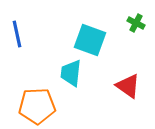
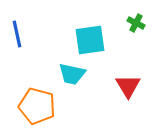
cyan square: rotated 28 degrees counterclockwise
cyan trapezoid: moved 1 px right, 1 px down; rotated 84 degrees counterclockwise
red triangle: rotated 24 degrees clockwise
orange pentagon: rotated 18 degrees clockwise
